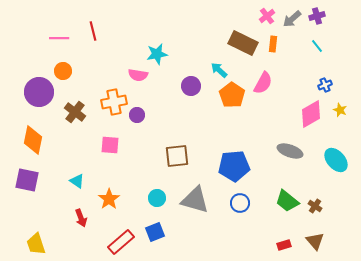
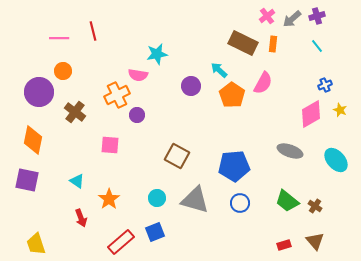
orange cross at (114, 102): moved 3 px right, 7 px up; rotated 15 degrees counterclockwise
brown square at (177, 156): rotated 35 degrees clockwise
